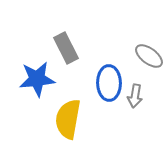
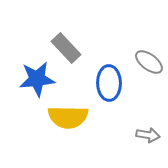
gray rectangle: rotated 16 degrees counterclockwise
gray ellipse: moved 6 px down
gray arrow: moved 13 px right, 39 px down; rotated 90 degrees counterclockwise
yellow semicircle: moved 2 px up; rotated 99 degrees counterclockwise
